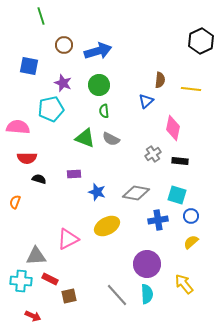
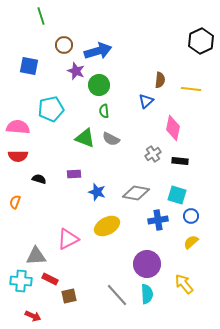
purple star: moved 13 px right, 12 px up
red semicircle: moved 9 px left, 2 px up
